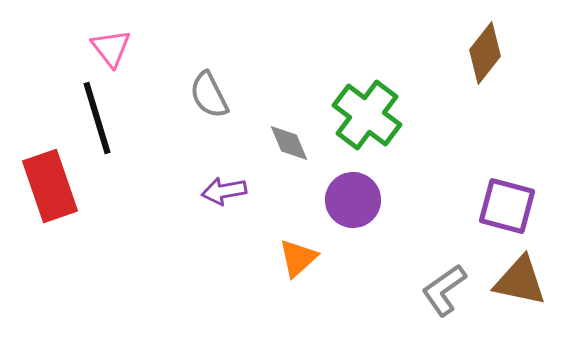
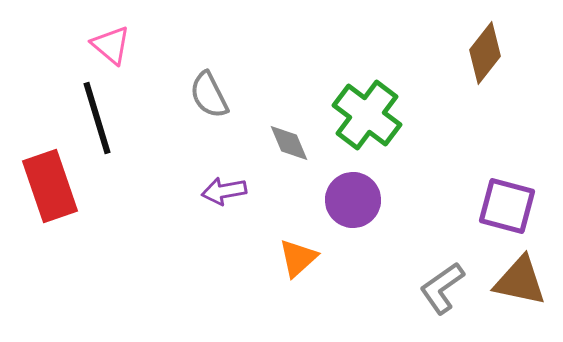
pink triangle: moved 3 px up; rotated 12 degrees counterclockwise
gray L-shape: moved 2 px left, 2 px up
